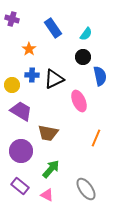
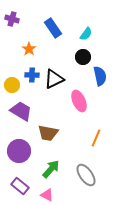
purple circle: moved 2 px left
gray ellipse: moved 14 px up
